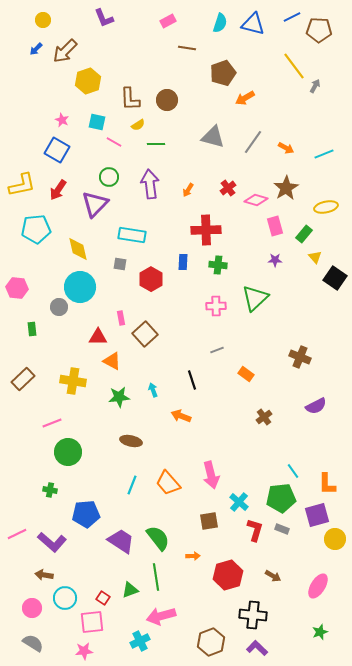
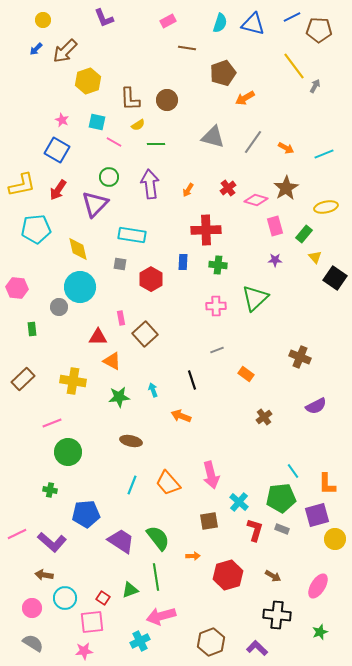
black cross at (253, 615): moved 24 px right
